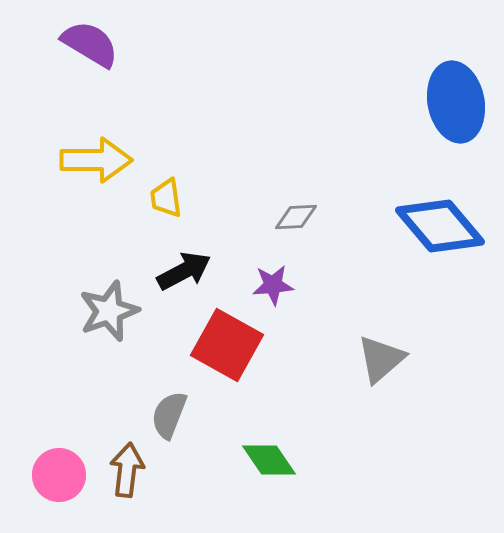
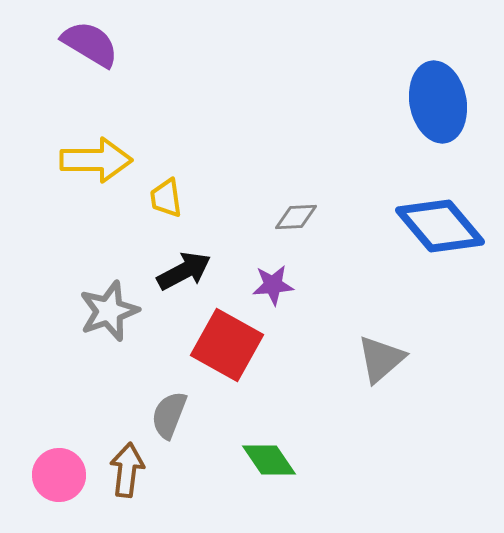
blue ellipse: moved 18 px left
